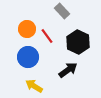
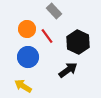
gray rectangle: moved 8 px left
yellow arrow: moved 11 px left
